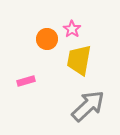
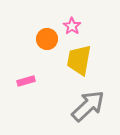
pink star: moved 3 px up
